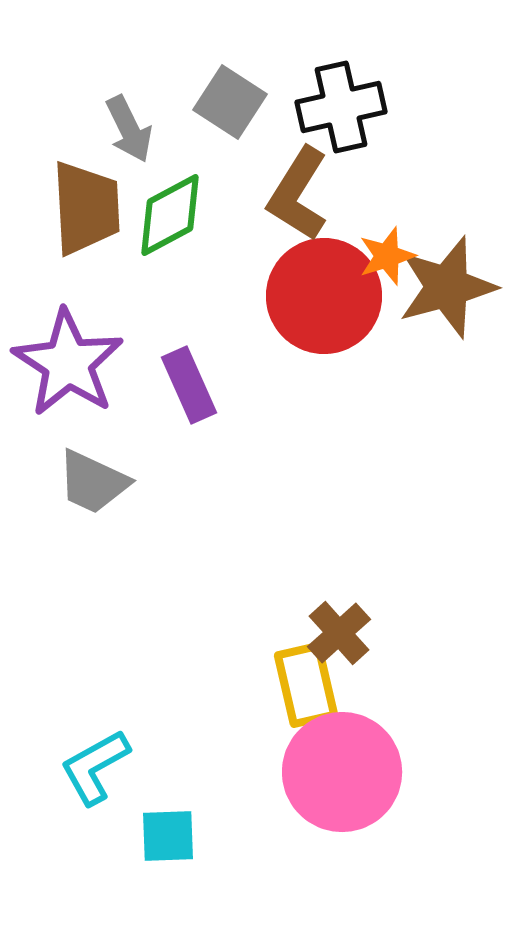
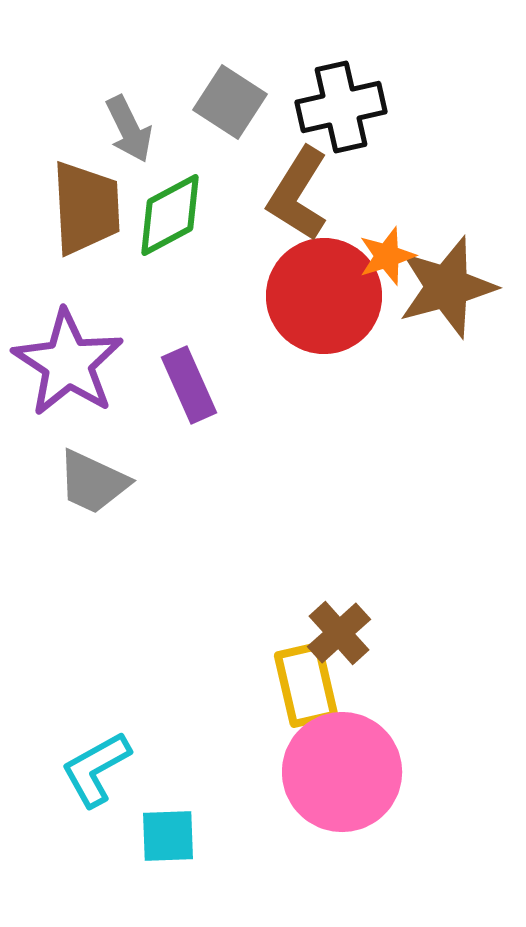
cyan L-shape: moved 1 px right, 2 px down
